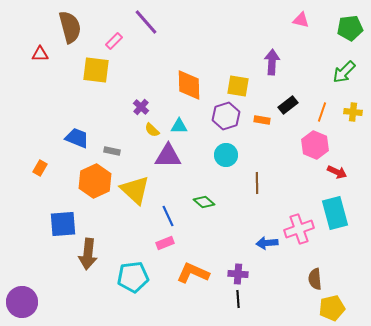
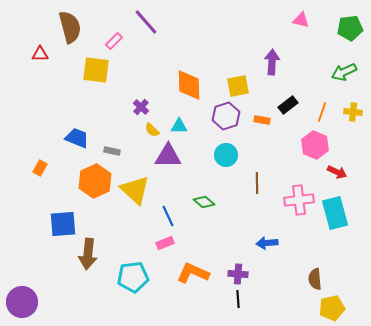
green arrow at (344, 72): rotated 20 degrees clockwise
yellow square at (238, 86): rotated 20 degrees counterclockwise
pink cross at (299, 229): moved 29 px up; rotated 12 degrees clockwise
